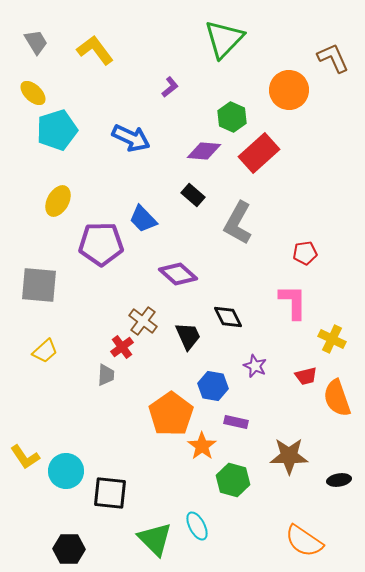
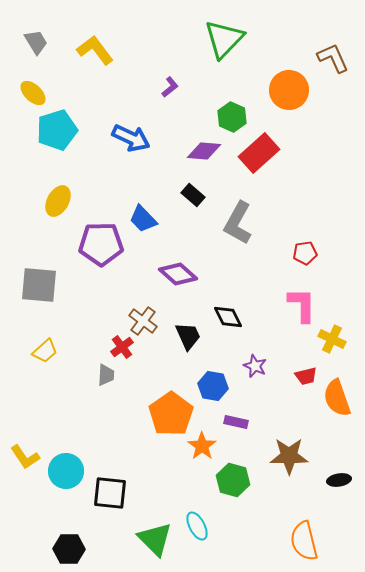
pink L-shape at (293, 302): moved 9 px right, 3 px down
orange semicircle at (304, 541): rotated 42 degrees clockwise
